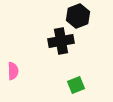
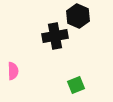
black hexagon: rotated 15 degrees counterclockwise
black cross: moved 6 px left, 5 px up
